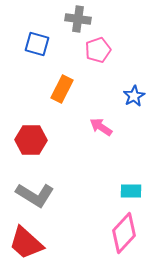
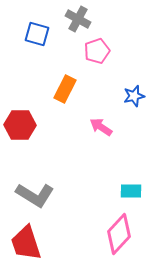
gray cross: rotated 20 degrees clockwise
blue square: moved 10 px up
pink pentagon: moved 1 px left, 1 px down
orange rectangle: moved 3 px right
blue star: rotated 15 degrees clockwise
red hexagon: moved 11 px left, 15 px up
pink diamond: moved 5 px left, 1 px down
red trapezoid: rotated 30 degrees clockwise
